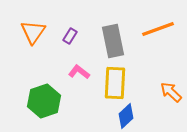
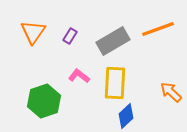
gray rectangle: rotated 72 degrees clockwise
pink L-shape: moved 4 px down
